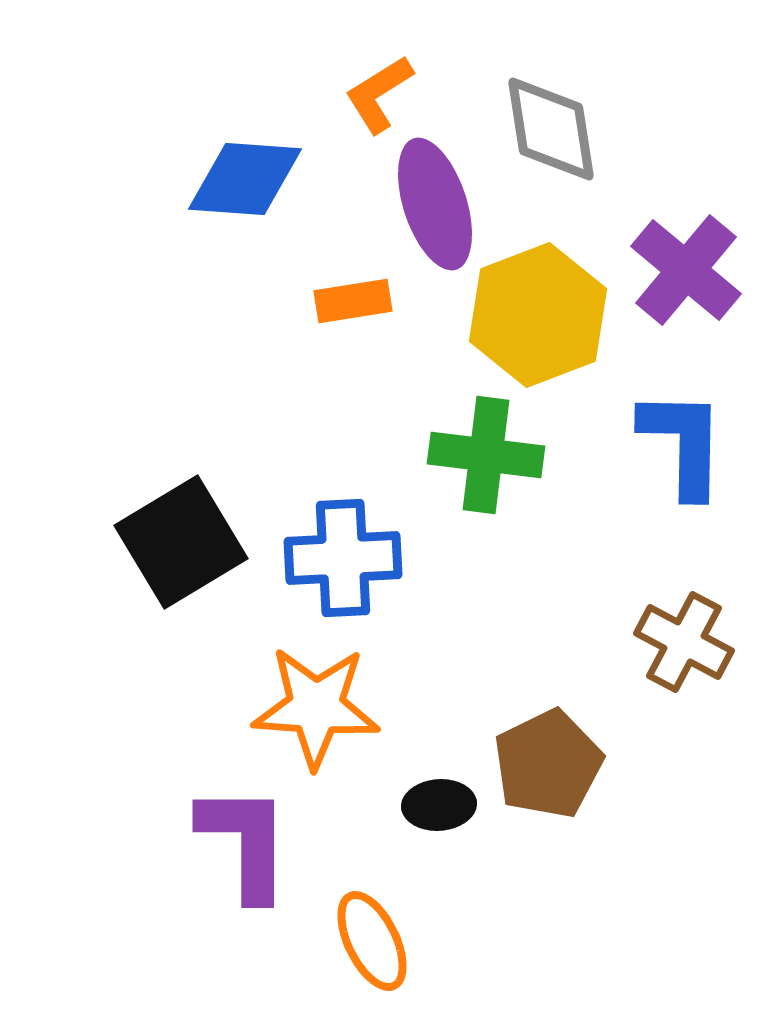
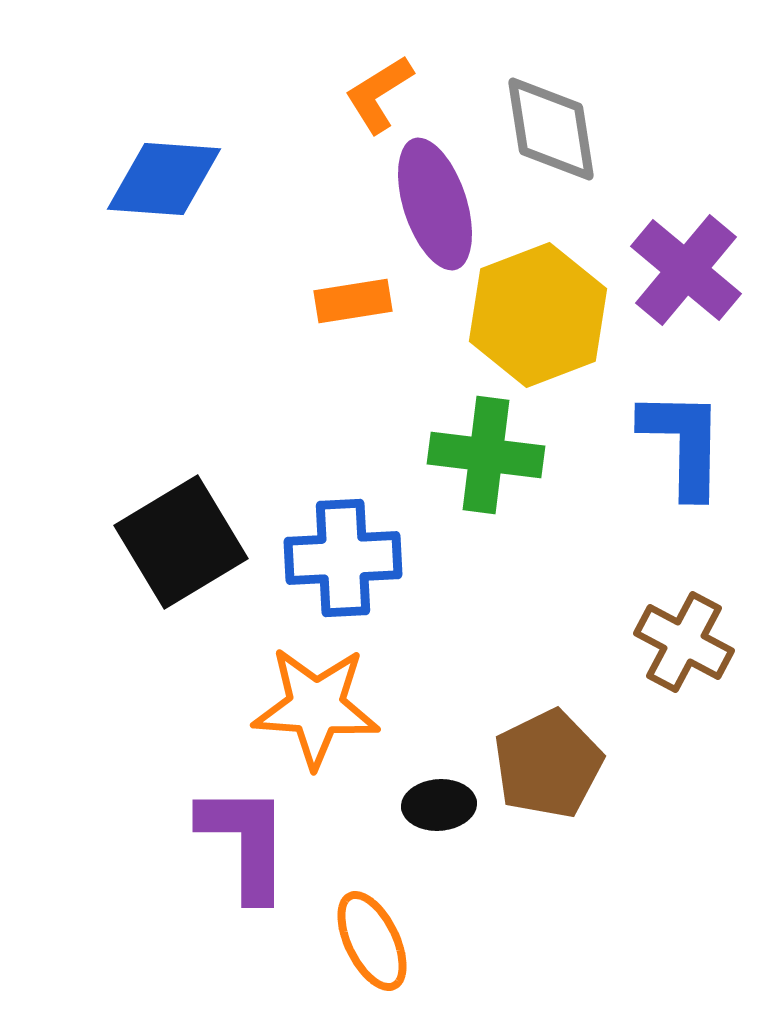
blue diamond: moved 81 px left
